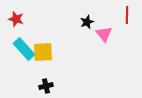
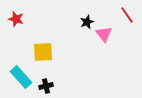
red line: rotated 36 degrees counterclockwise
cyan rectangle: moved 3 px left, 28 px down
